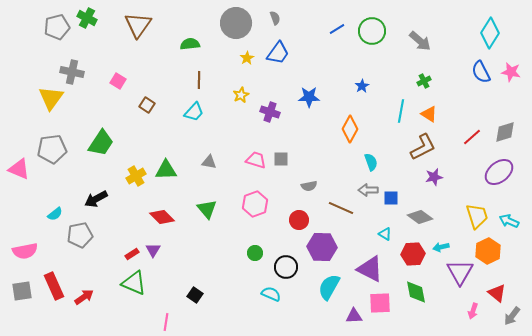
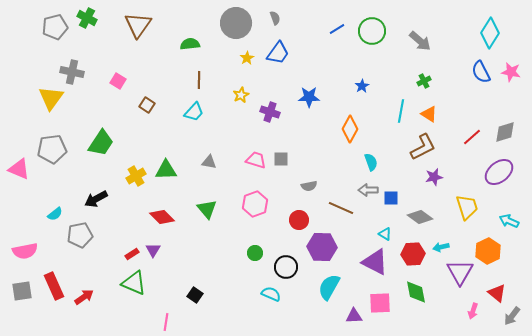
gray pentagon at (57, 27): moved 2 px left
yellow trapezoid at (477, 216): moved 10 px left, 9 px up
purple triangle at (370, 269): moved 5 px right, 7 px up
